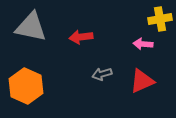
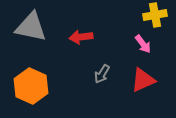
yellow cross: moved 5 px left, 4 px up
pink arrow: rotated 132 degrees counterclockwise
gray arrow: rotated 42 degrees counterclockwise
red triangle: moved 1 px right, 1 px up
orange hexagon: moved 5 px right
